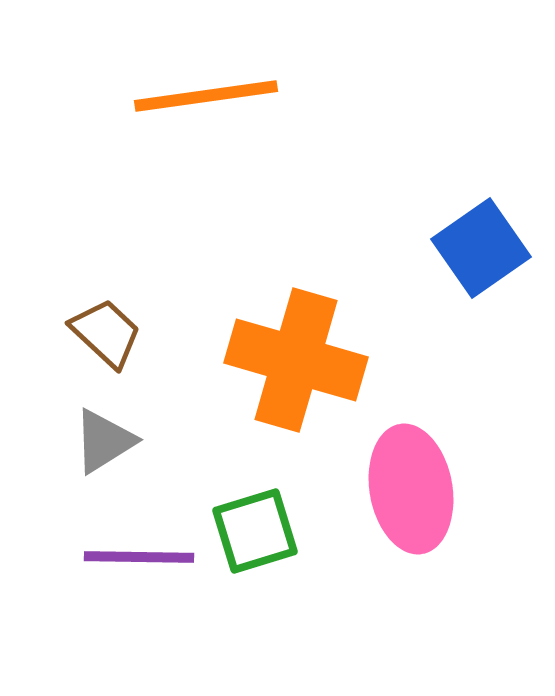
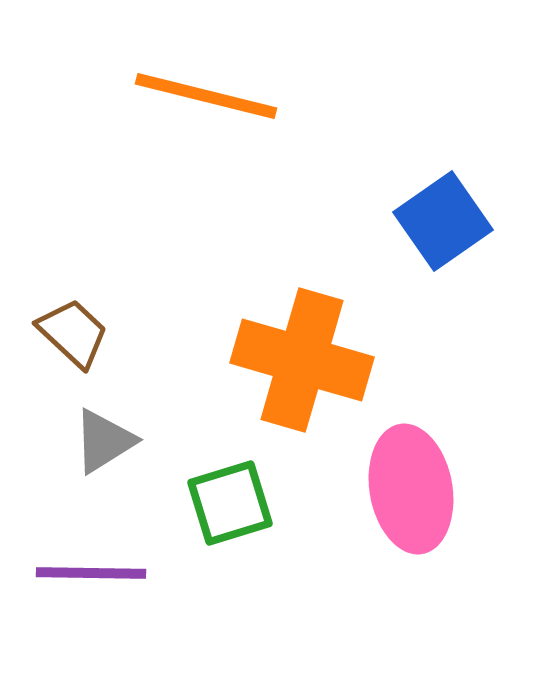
orange line: rotated 22 degrees clockwise
blue square: moved 38 px left, 27 px up
brown trapezoid: moved 33 px left
orange cross: moved 6 px right
green square: moved 25 px left, 28 px up
purple line: moved 48 px left, 16 px down
